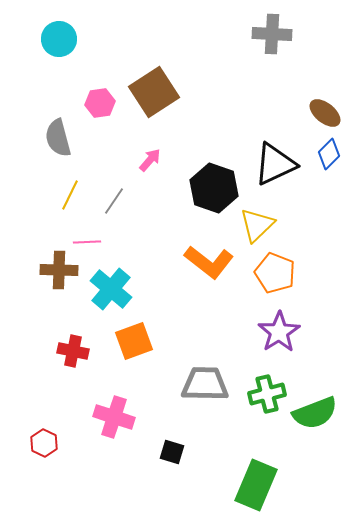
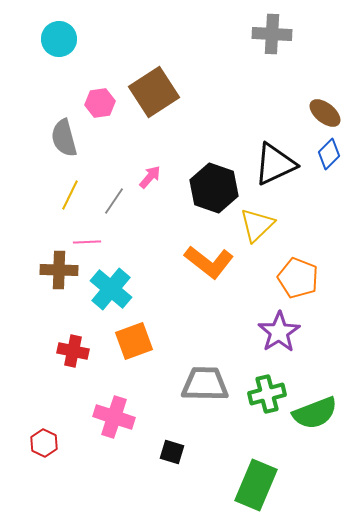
gray semicircle: moved 6 px right
pink arrow: moved 17 px down
orange pentagon: moved 23 px right, 5 px down
